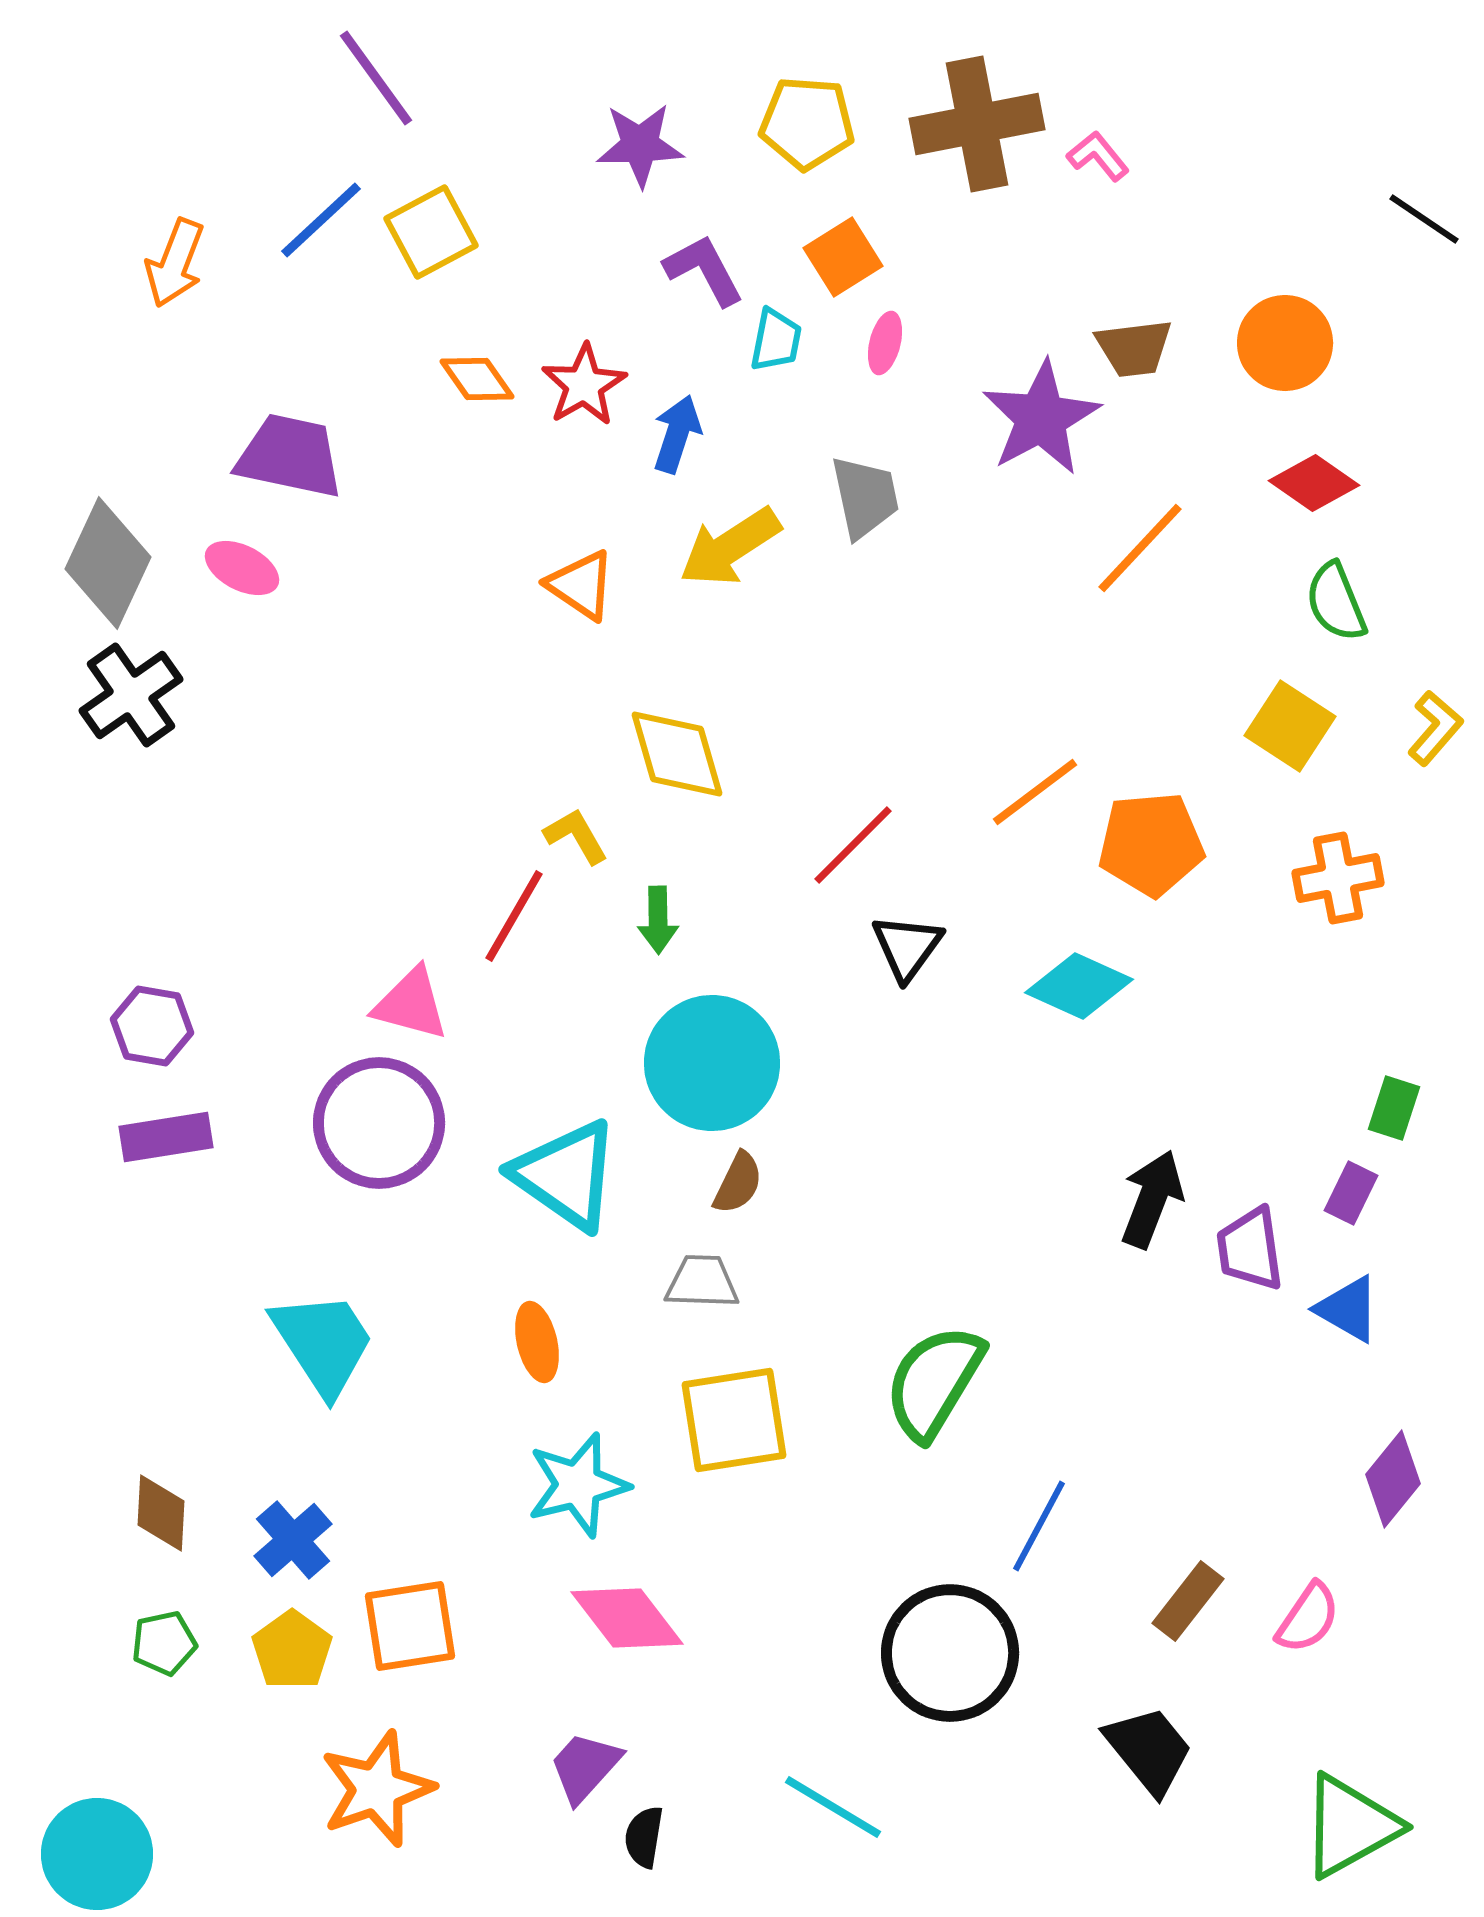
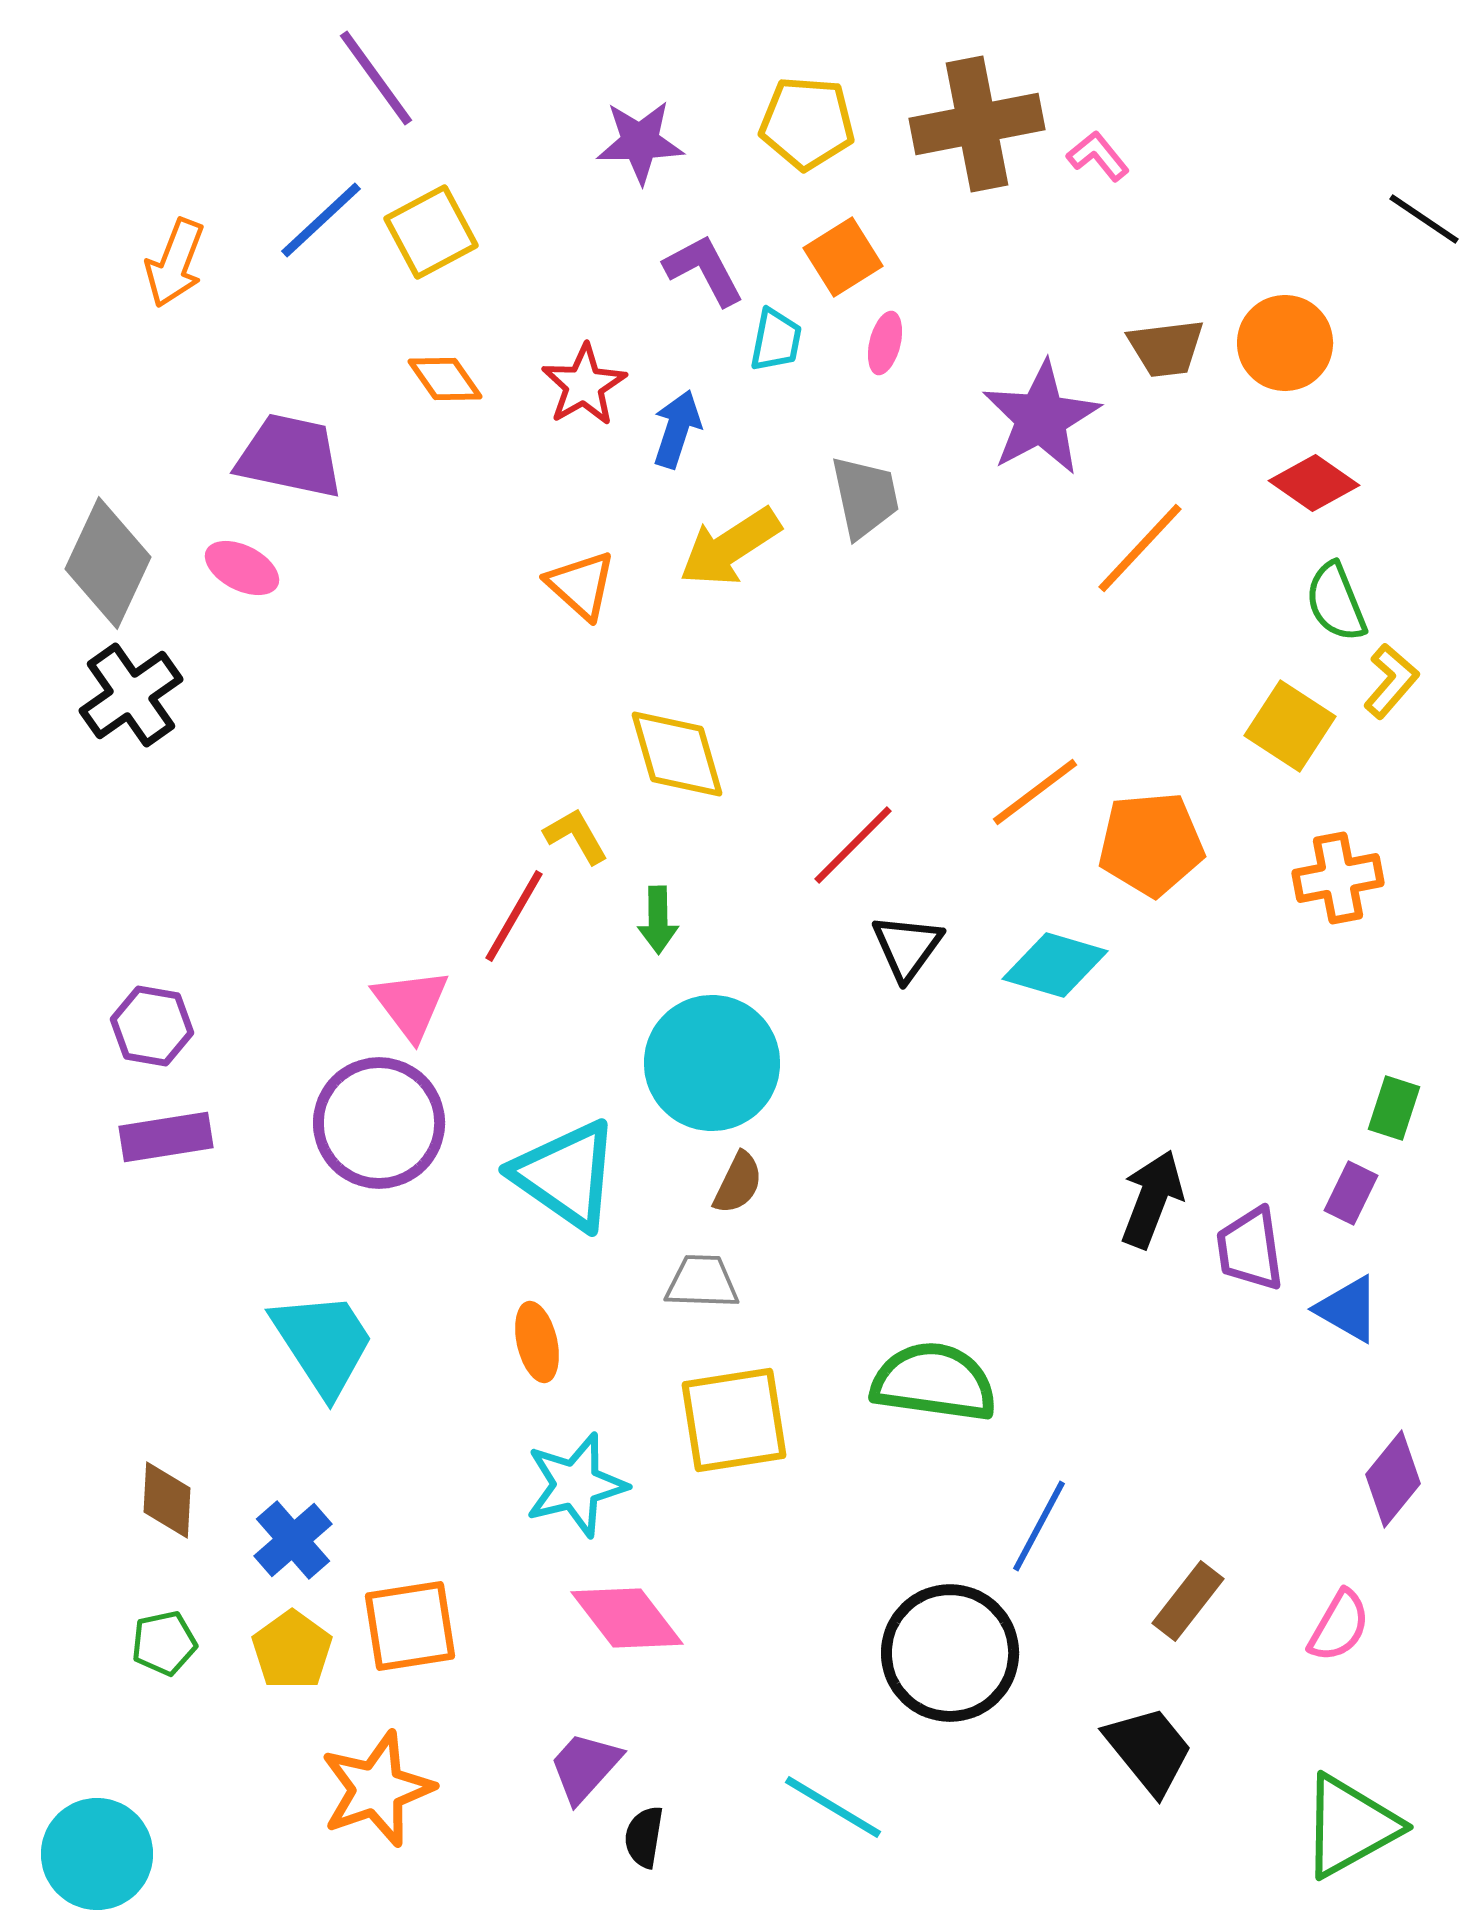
purple star at (640, 145): moved 3 px up
brown trapezoid at (1134, 348): moved 32 px right
orange diamond at (477, 379): moved 32 px left
blue arrow at (677, 434): moved 5 px up
orange triangle at (581, 585): rotated 8 degrees clockwise
yellow L-shape at (1435, 728): moved 44 px left, 47 px up
cyan diamond at (1079, 986): moved 24 px left, 21 px up; rotated 8 degrees counterclockwise
pink triangle at (411, 1004): rotated 38 degrees clockwise
green semicircle at (934, 1382): rotated 67 degrees clockwise
cyan star at (578, 1485): moved 2 px left
brown diamond at (161, 1513): moved 6 px right, 13 px up
pink semicircle at (1308, 1618): moved 31 px right, 8 px down; rotated 4 degrees counterclockwise
